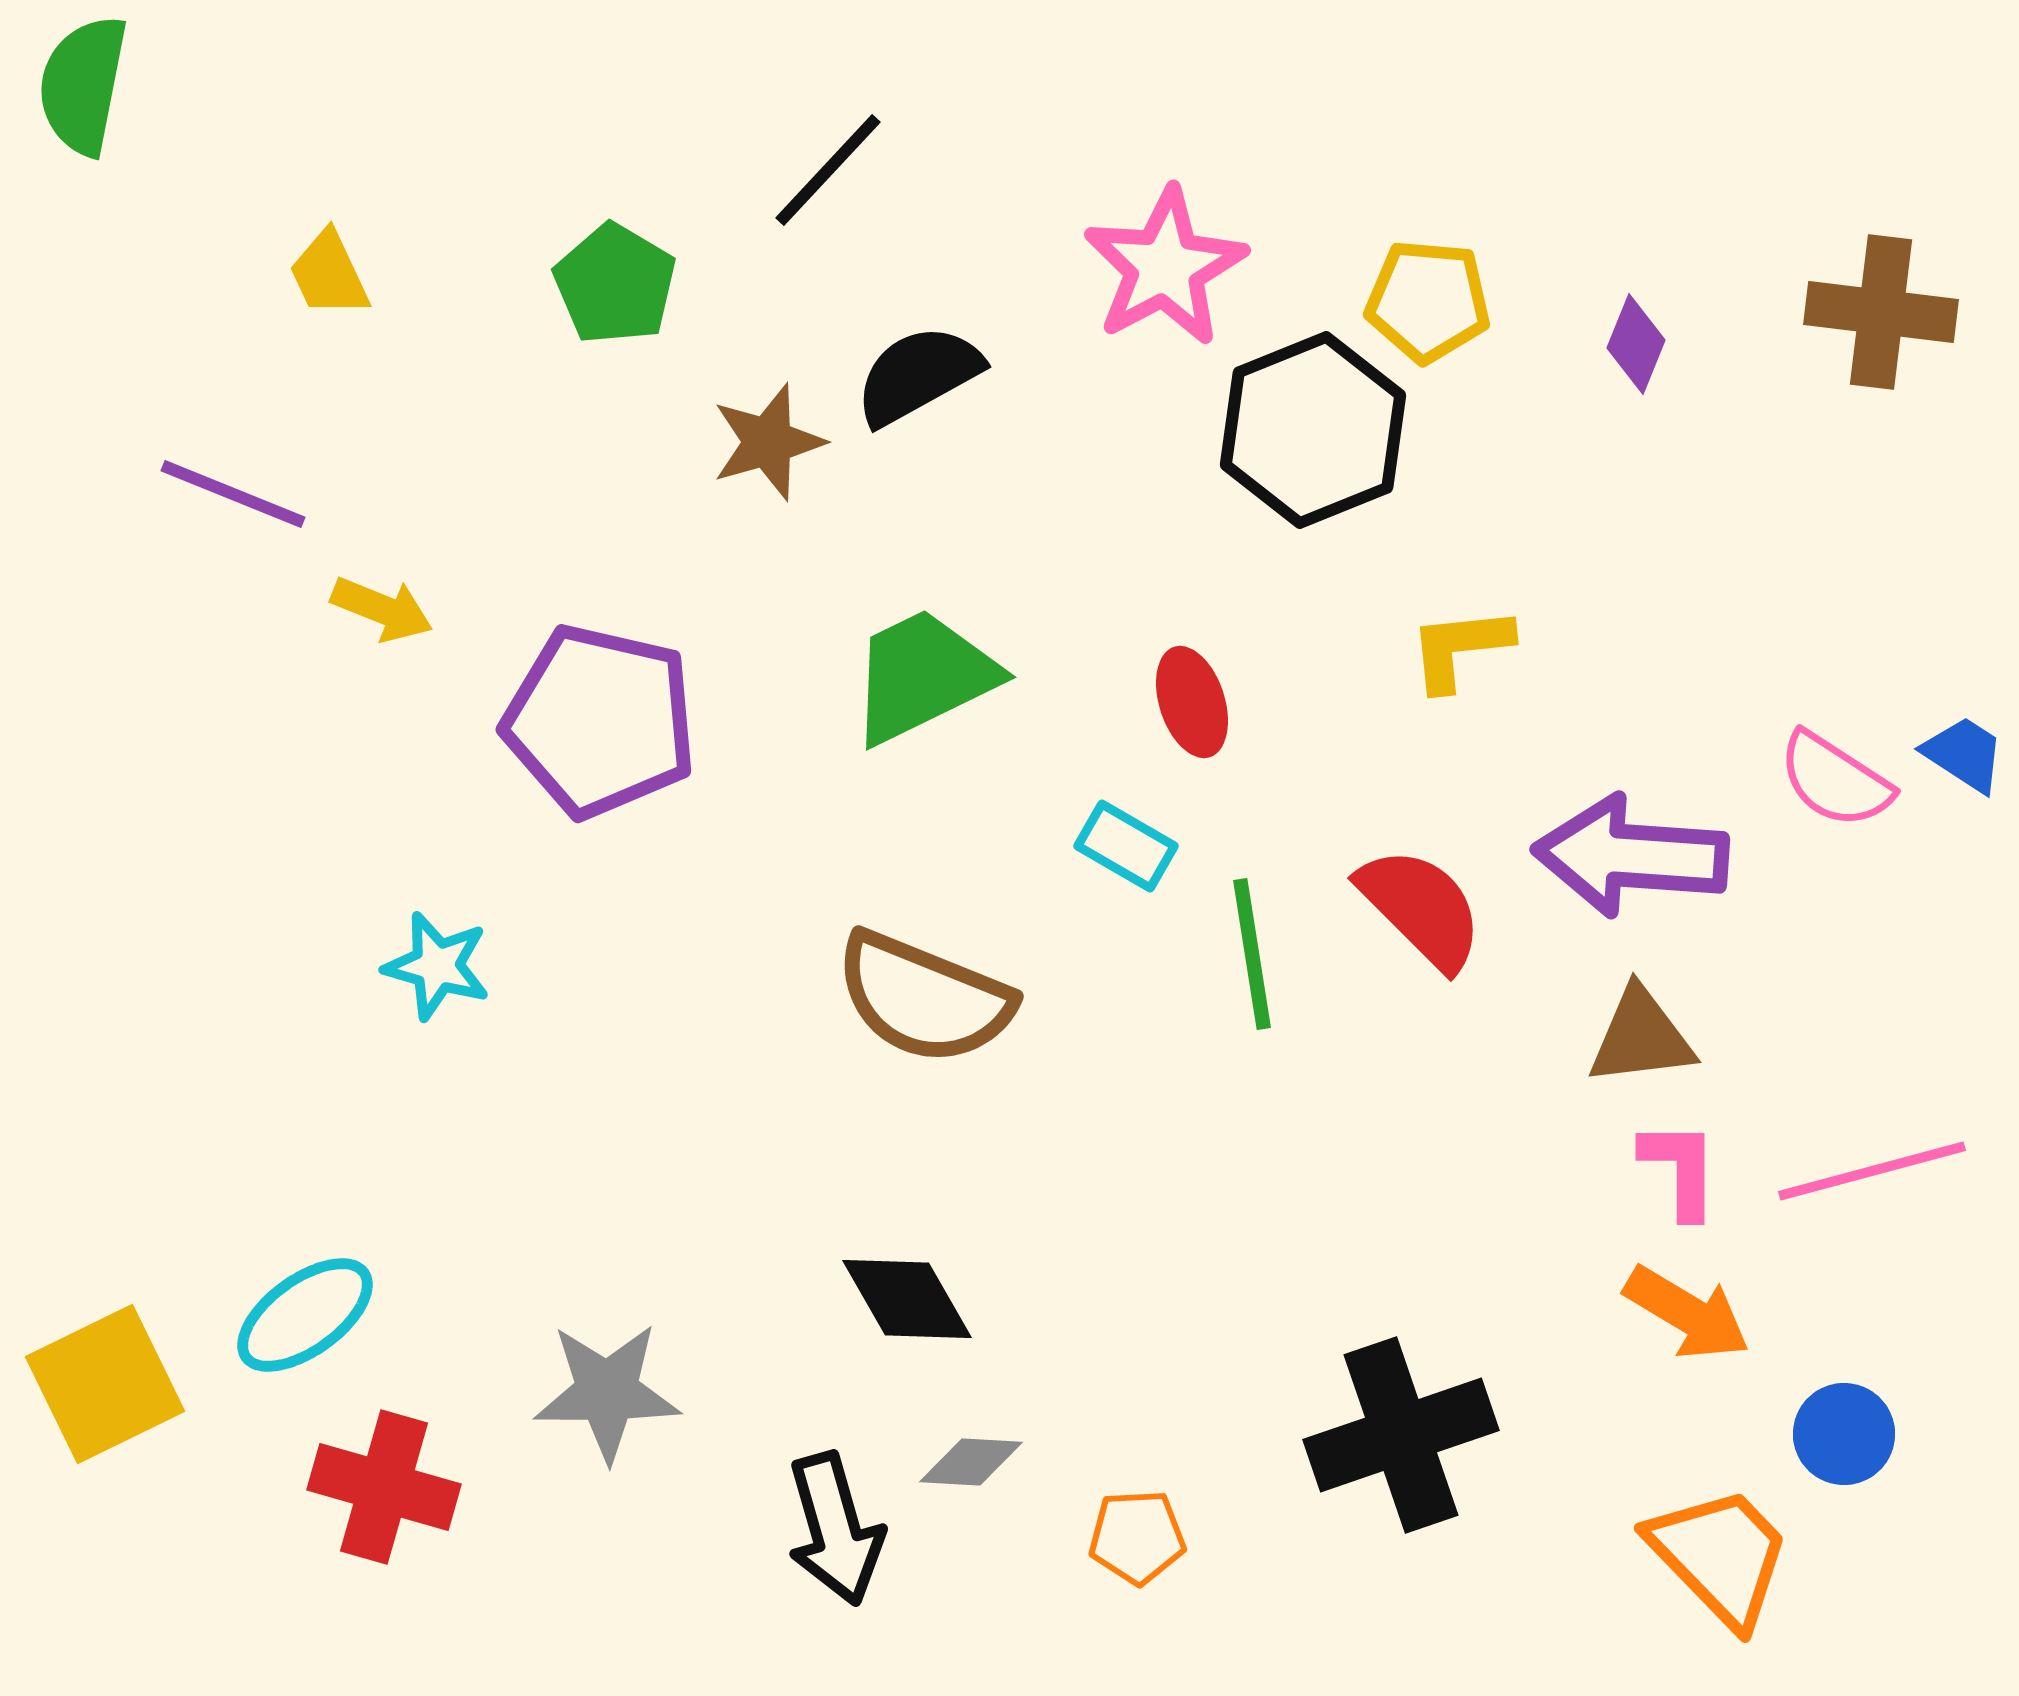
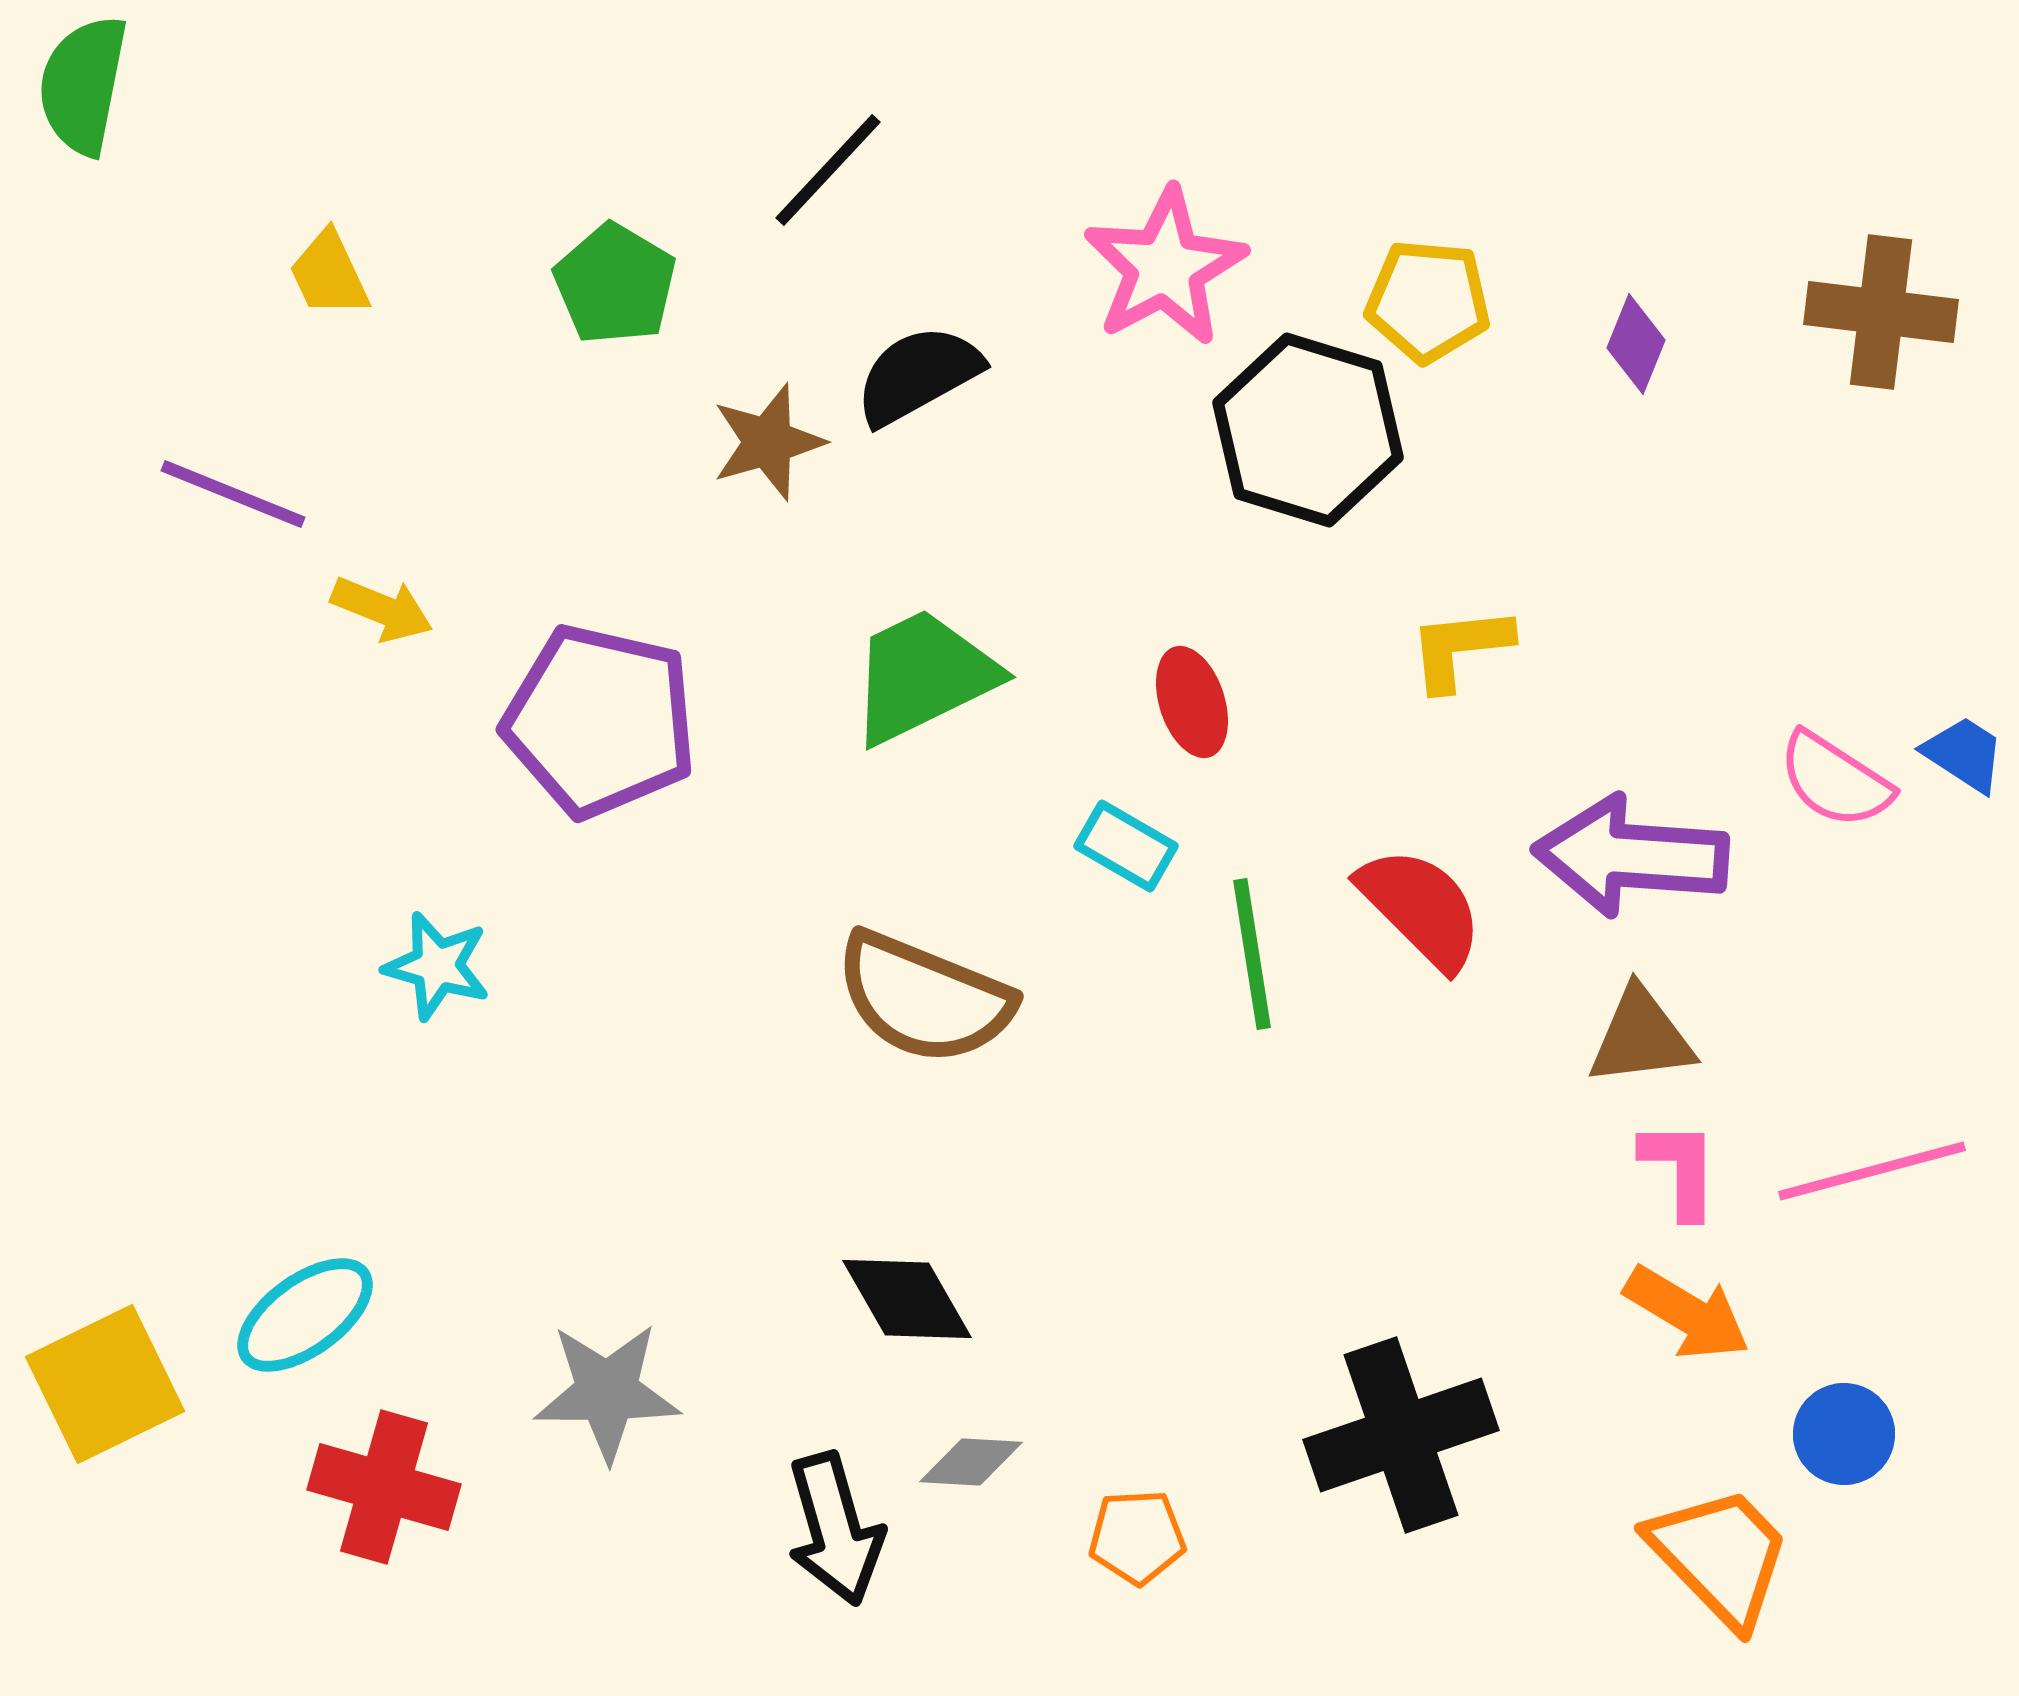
black hexagon: moved 5 px left; rotated 21 degrees counterclockwise
